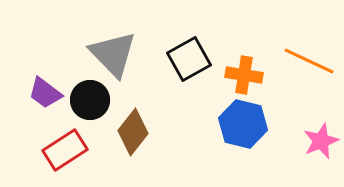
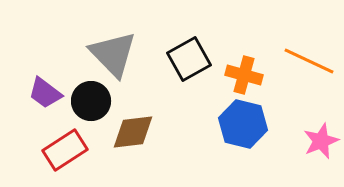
orange cross: rotated 6 degrees clockwise
black circle: moved 1 px right, 1 px down
brown diamond: rotated 45 degrees clockwise
